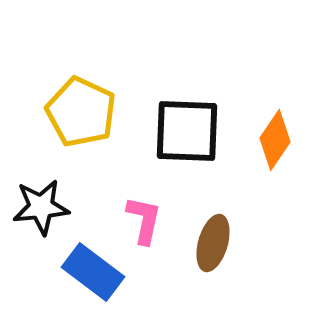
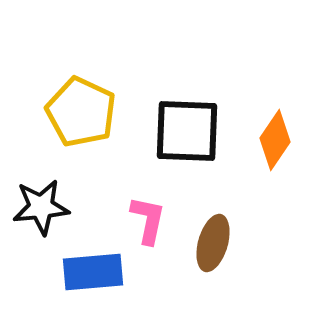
pink L-shape: moved 4 px right
blue rectangle: rotated 42 degrees counterclockwise
